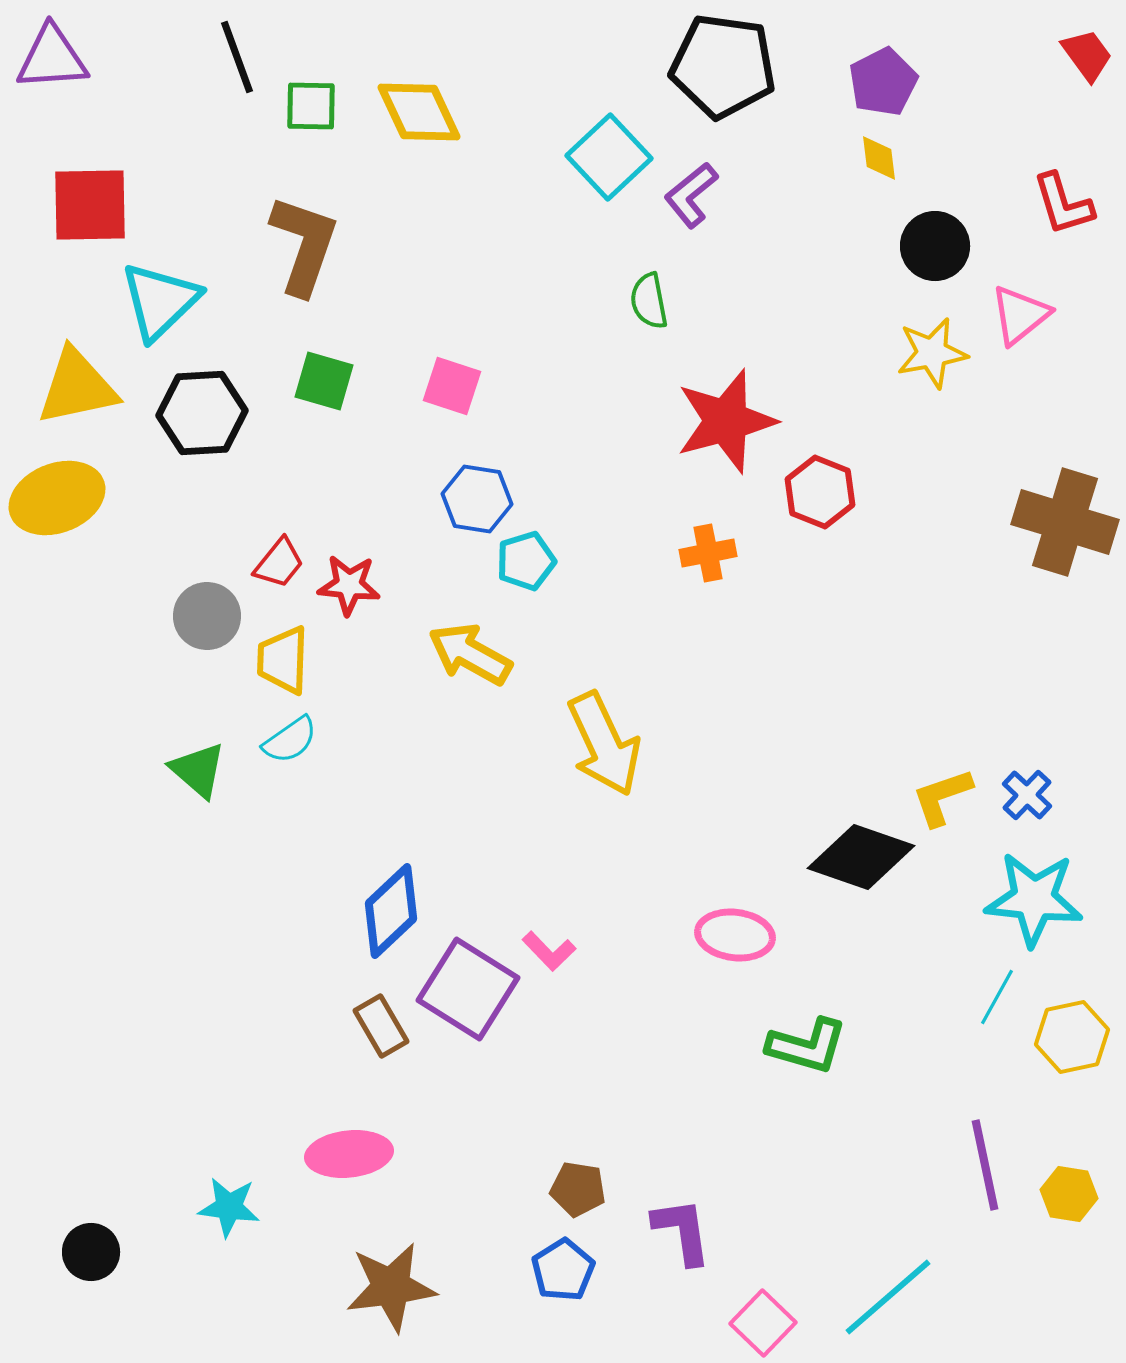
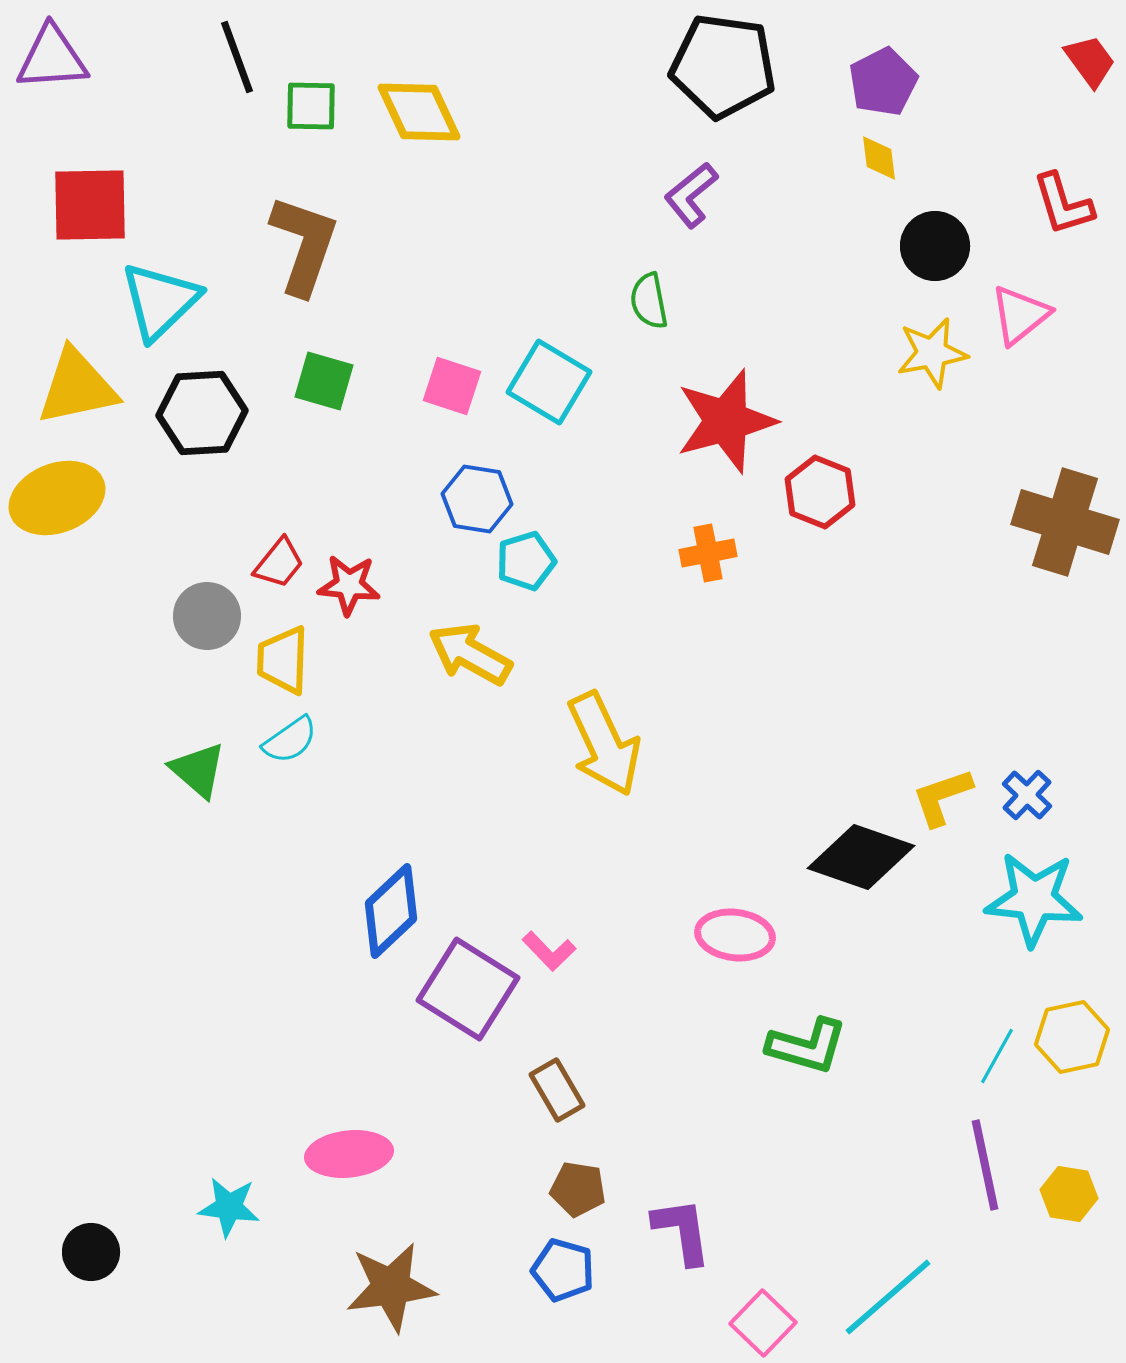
red trapezoid at (1087, 55): moved 3 px right, 6 px down
cyan square at (609, 157): moved 60 px left, 225 px down; rotated 16 degrees counterclockwise
cyan line at (997, 997): moved 59 px down
brown rectangle at (381, 1026): moved 176 px right, 64 px down
blue pentagon at (563, 1270): rotated 24 degrees counterclockwise
